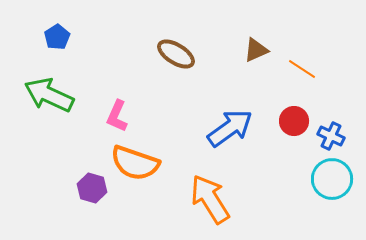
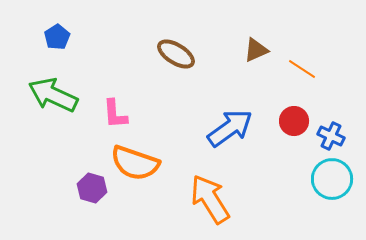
green arrow: moved 4 px right
pink L-shape: moved 2 px left, 2 px up; rotated 28 degrees counterclockwise
